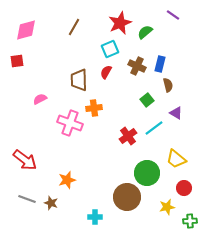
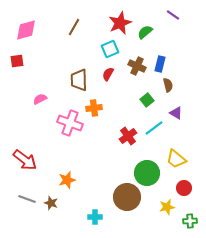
red semicircle: moved 2 px right, 2 px down
